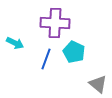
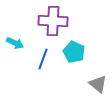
purple cross: moved 2 px left, 2 px up
blue line: moved 3 px left
